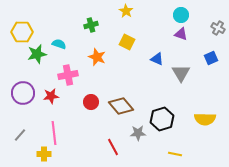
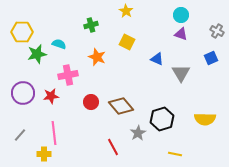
gray cross: moved 1 px left, 3 px down
gray star: rotated 28 degrees counterclockwise
